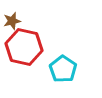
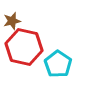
cyan pentagon: moved 5 px left, 5 px up
